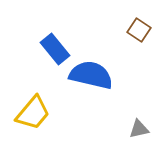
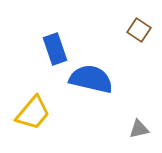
blue rectangle: rotated 20 degrees clockwise
blue semicircle: moved 4 px down
